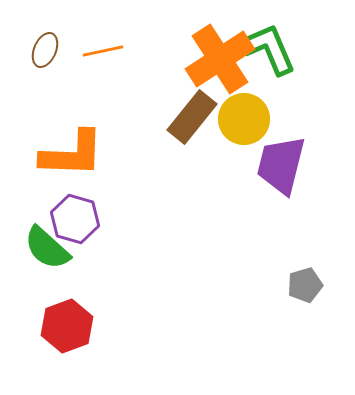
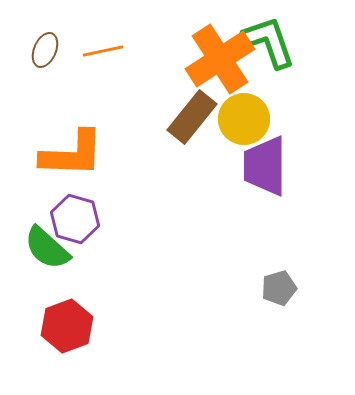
green L-shape: moved 7 px up; rotated 4 degrees clockwise
purple trapezoid: moved 16 px left, 1 px down; rotated 14 degrees counterclockwise
gray pentagon: moved 26 px left, 3 px down
